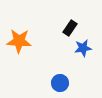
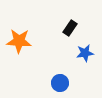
blue star: moved 2 px right, 5 px down
